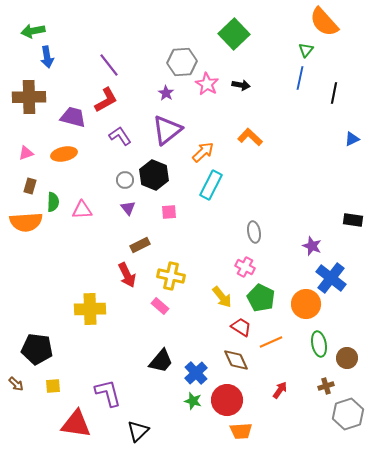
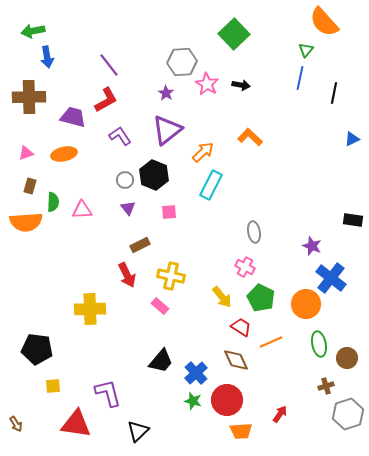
brown arrow at (16, 384): moved 40 px down; rotated 14 degrees clockwise
red arrow at (280, 390): moved 24 px down
